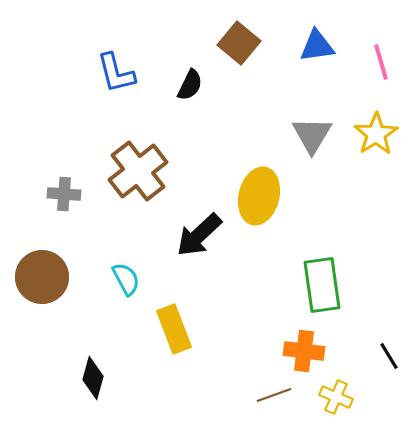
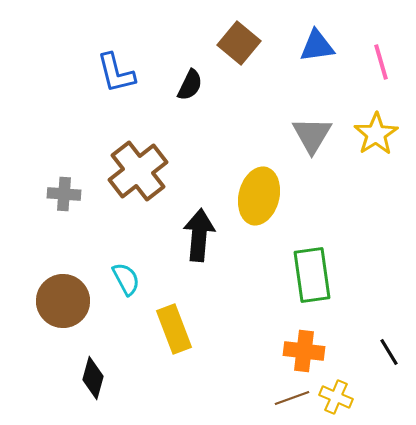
black arrow: rotated 138 degrees clockwise
brown circle: moved 21 px right, 24 px down
green rectangle: moved 10 px left, 10 px up
black line: moved 4 px up
brown line: moved 18 px right, 3 px down
